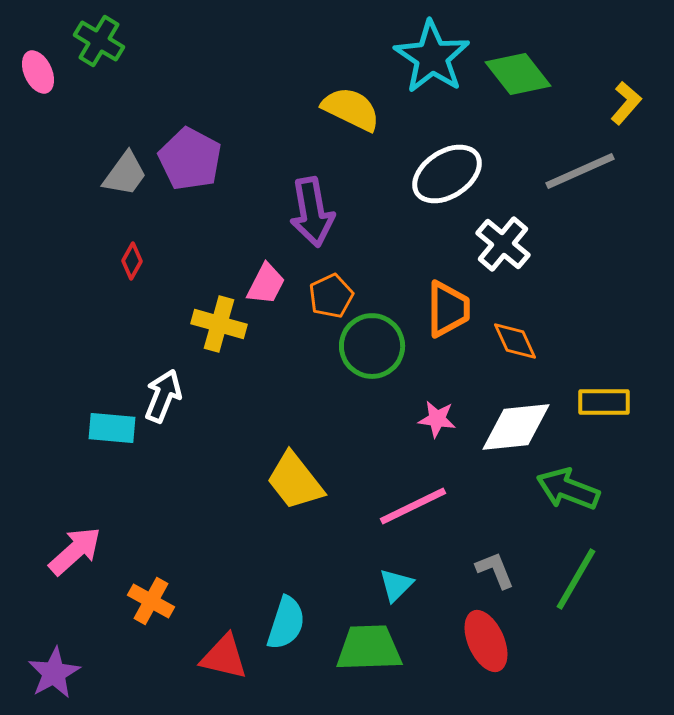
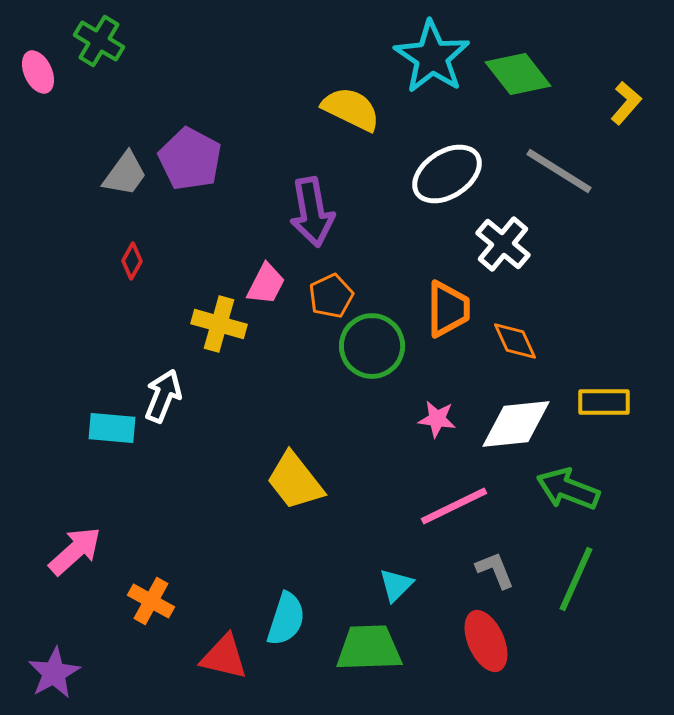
gray line: moved 21 px left; rotated 56 degrees clockwise
white diamond: moved 3 px up
pink line: moved 41 px right
green line: rotated 6 degrees counterclockwise
cyan semicircle: moved 4 px up
